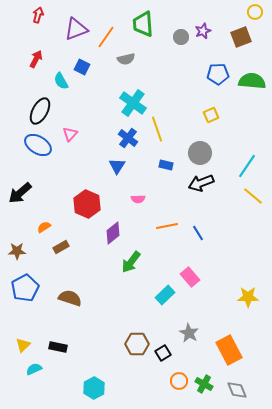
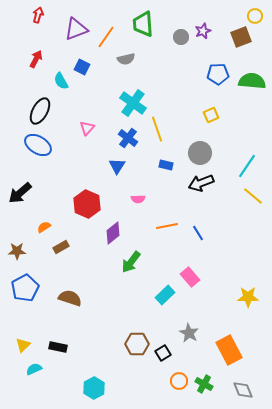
yellow circle at (255, 12): moved 4 px down
pink triangle at (70, 134): moved 17 px right, 6 px up
gray diamond at (237, 390): moved 6 px right
